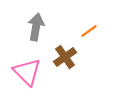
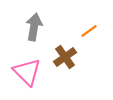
gray arrow: moved 2 px left
